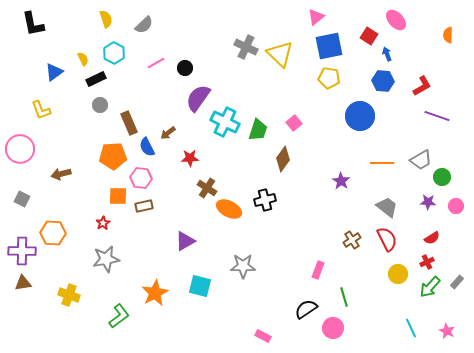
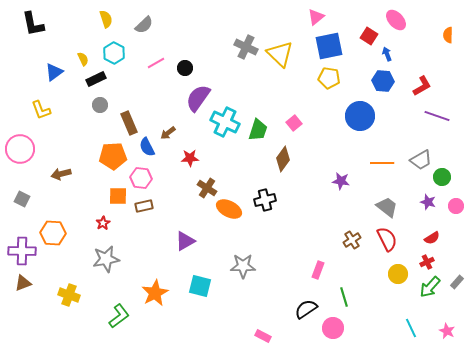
purple star at (341, 181): rotated 24 degrees counterclockwise
purple star at (428, 202): rotated 14 degrees clockwise
brown triangle at (23, 283): rotated 12 degrees counterclockwise
